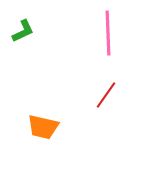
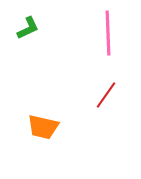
green L-shape: moved 5 px right, 3 px up
